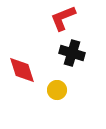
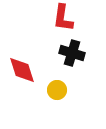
red L-shape: rotated 60 degrees counterclockwise
